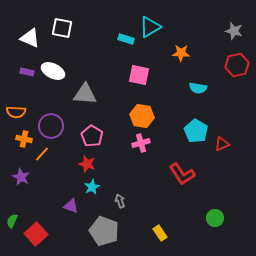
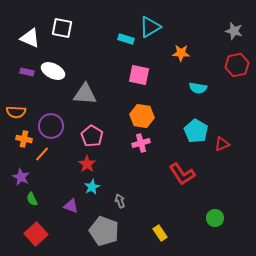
red star: rotated 18 degrees clockwise
green semicircle: moved 20 px right, 22 px up; rotated 48 degrees counterclockwise
